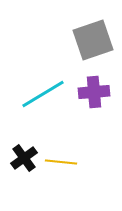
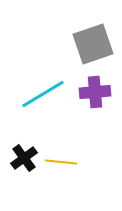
gray square: moved 4 px down
purple cross: moved 1 px right
